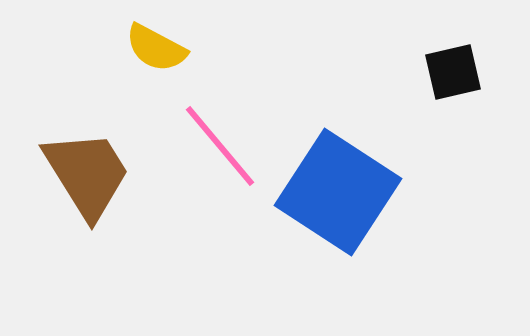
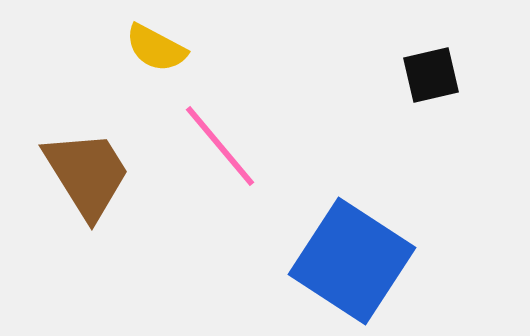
black square: moved 22 px left, 3 px down
blue square: moved 14 px right, 69 px down
